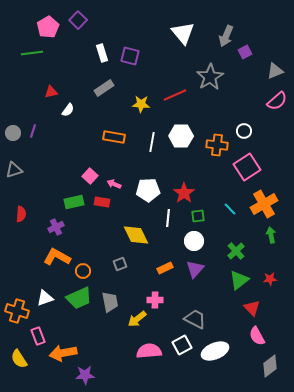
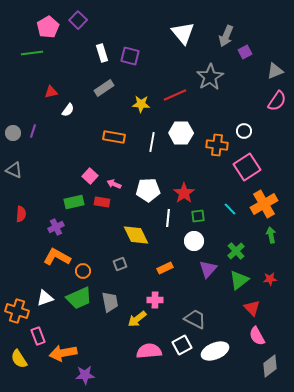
pink semicircle at (277, 101): rotated 15 degrees counterclockwise
white hexagon at (181, 136): moved 3 px up
gray triangle at (14, 170): rotated 42 degrees clockwise
purple triangle at (195, 269): moved 13 px right
